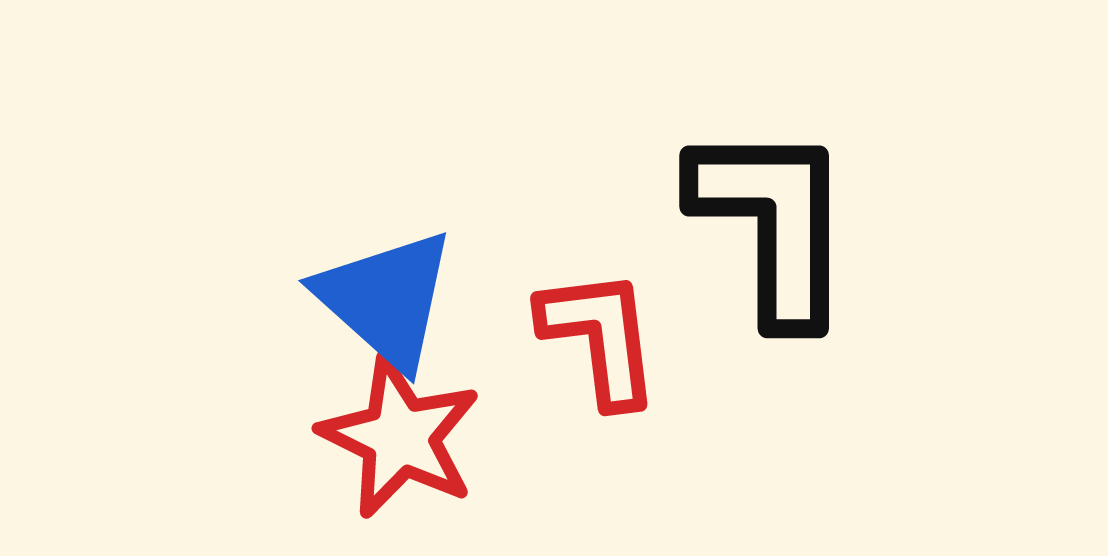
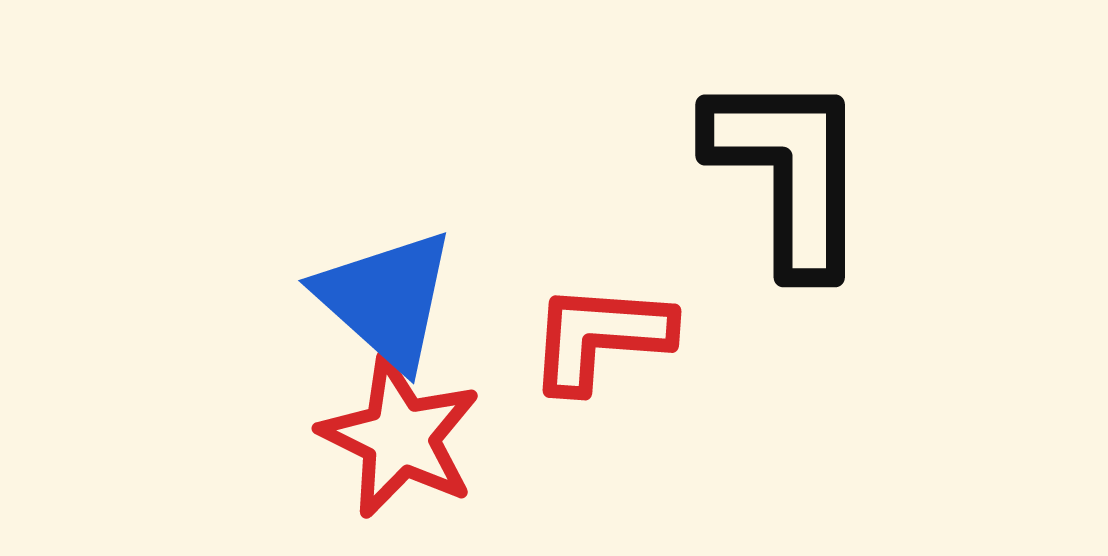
black L-shape: moved 16 px right, 51 px up
red L-shape: rotated 79 degrees counterclockwise
